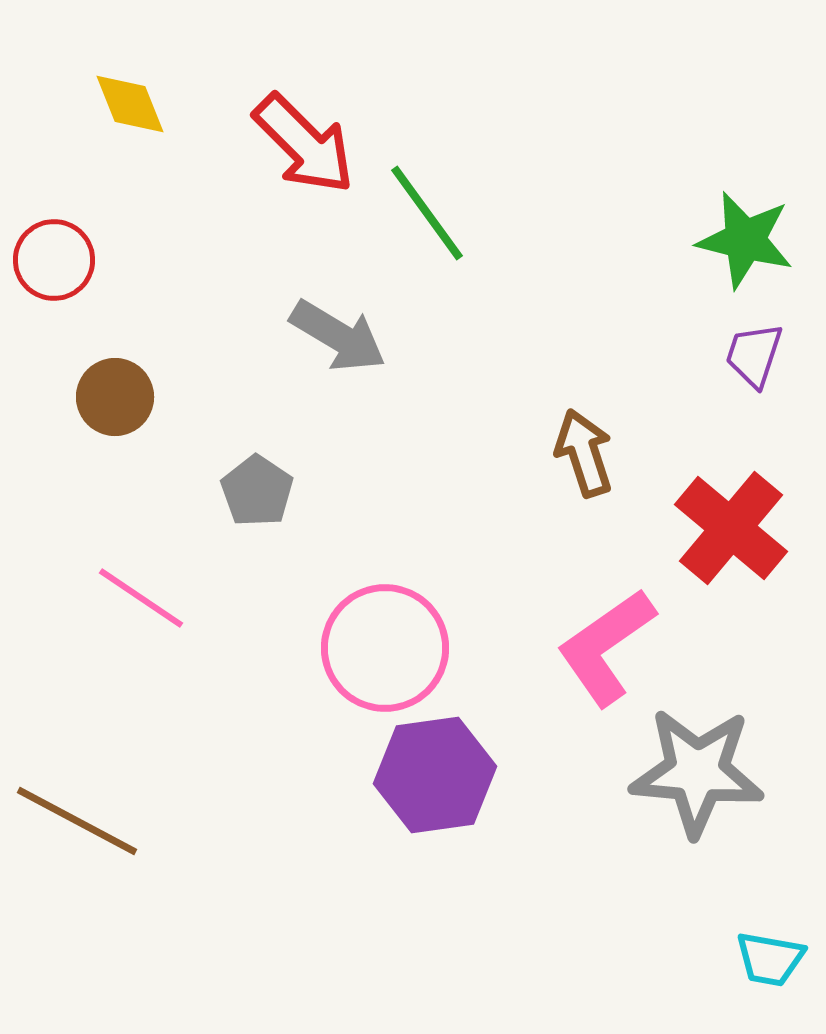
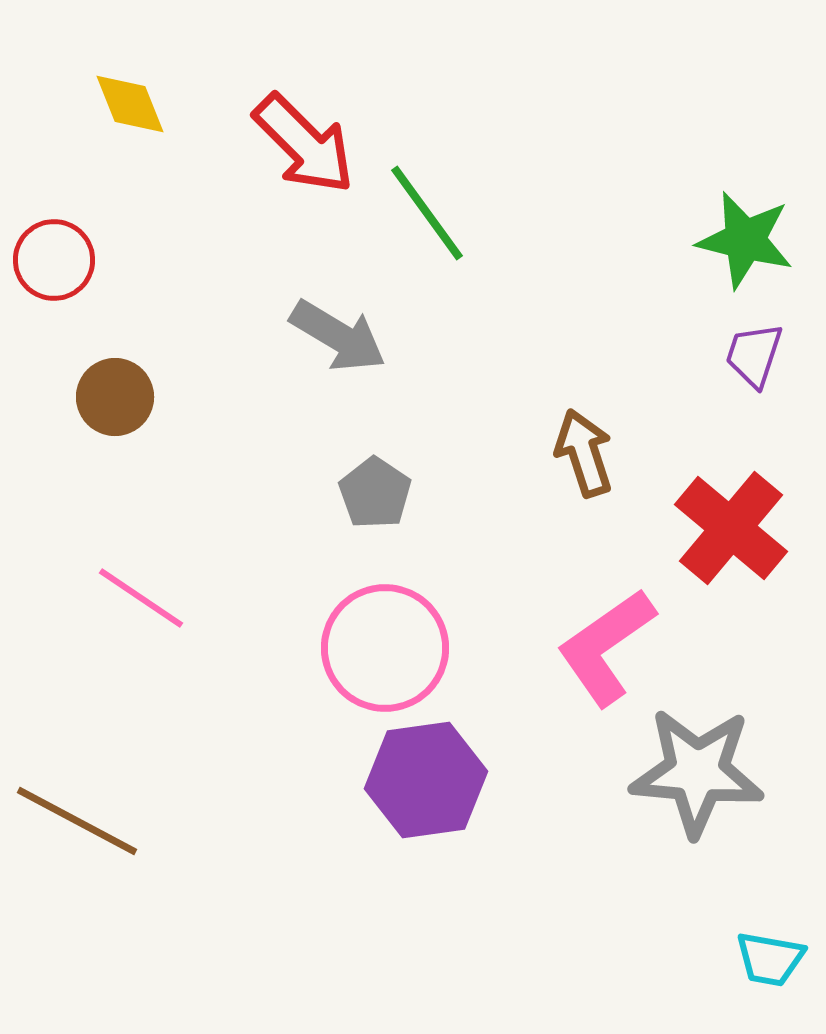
gray pentagon: moved 118 px right, 2 px down
purple hexagon: moved 9 px left, 5 px down
